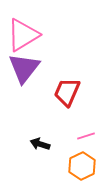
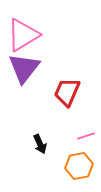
black arrow: rotated 132 degrees counterclockwise
orange hexagon: moved 3 px left; rotated 16 degrees clockwise
